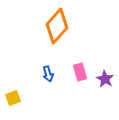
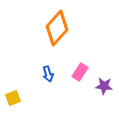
orange diamond: moved 2 px down
pink rectangle: rotated 48 degrees clockwise
purple star: moved 1 px left, 7 px down; rotated 24 degrees counterclockwise
